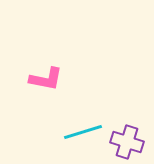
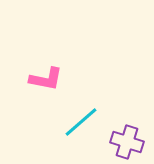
cyan line: moved 2 px left, 10 px up; rotated 24 degrees counterclockwise
